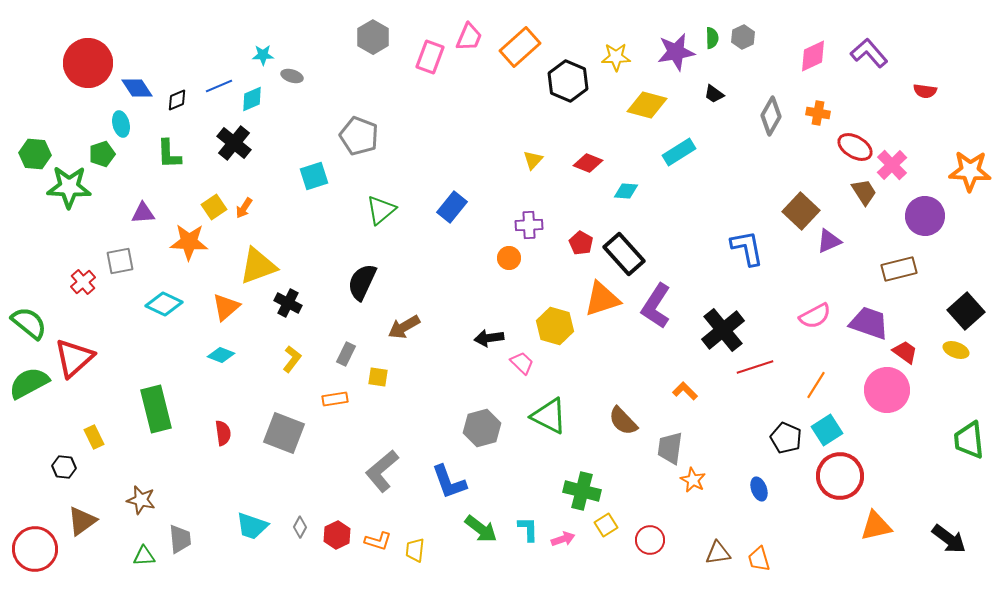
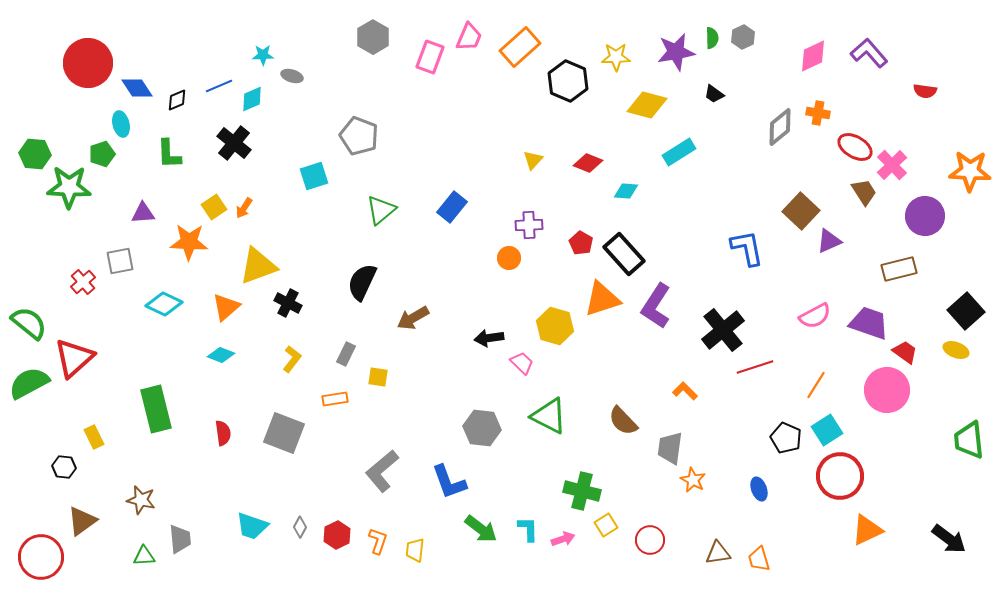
gray diamond at (771, 116): moved 9 px right, 11 px down; rotated 21 degrees clockwise
brown arrow at (404, 327): moved 9 px right, 9 px up
gray hexagon at (482, 428): rotated 21 degrees clockwise
orange triangle at (876, 526): moved 9 px left, 4 px down; rotated 12 degrees counterclockwise
orange L-shape at (378, 541): rotated 88 degrees counterclockwise
red circle at (35, 549): moved 6 px right, 8 px down
